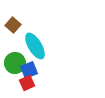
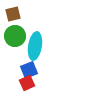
brown square: moved 11 px up; rotated 35 degrees clockwise
cyan ellipse: rotated 40 degrees clockwise
green circle: moved 27 px up
